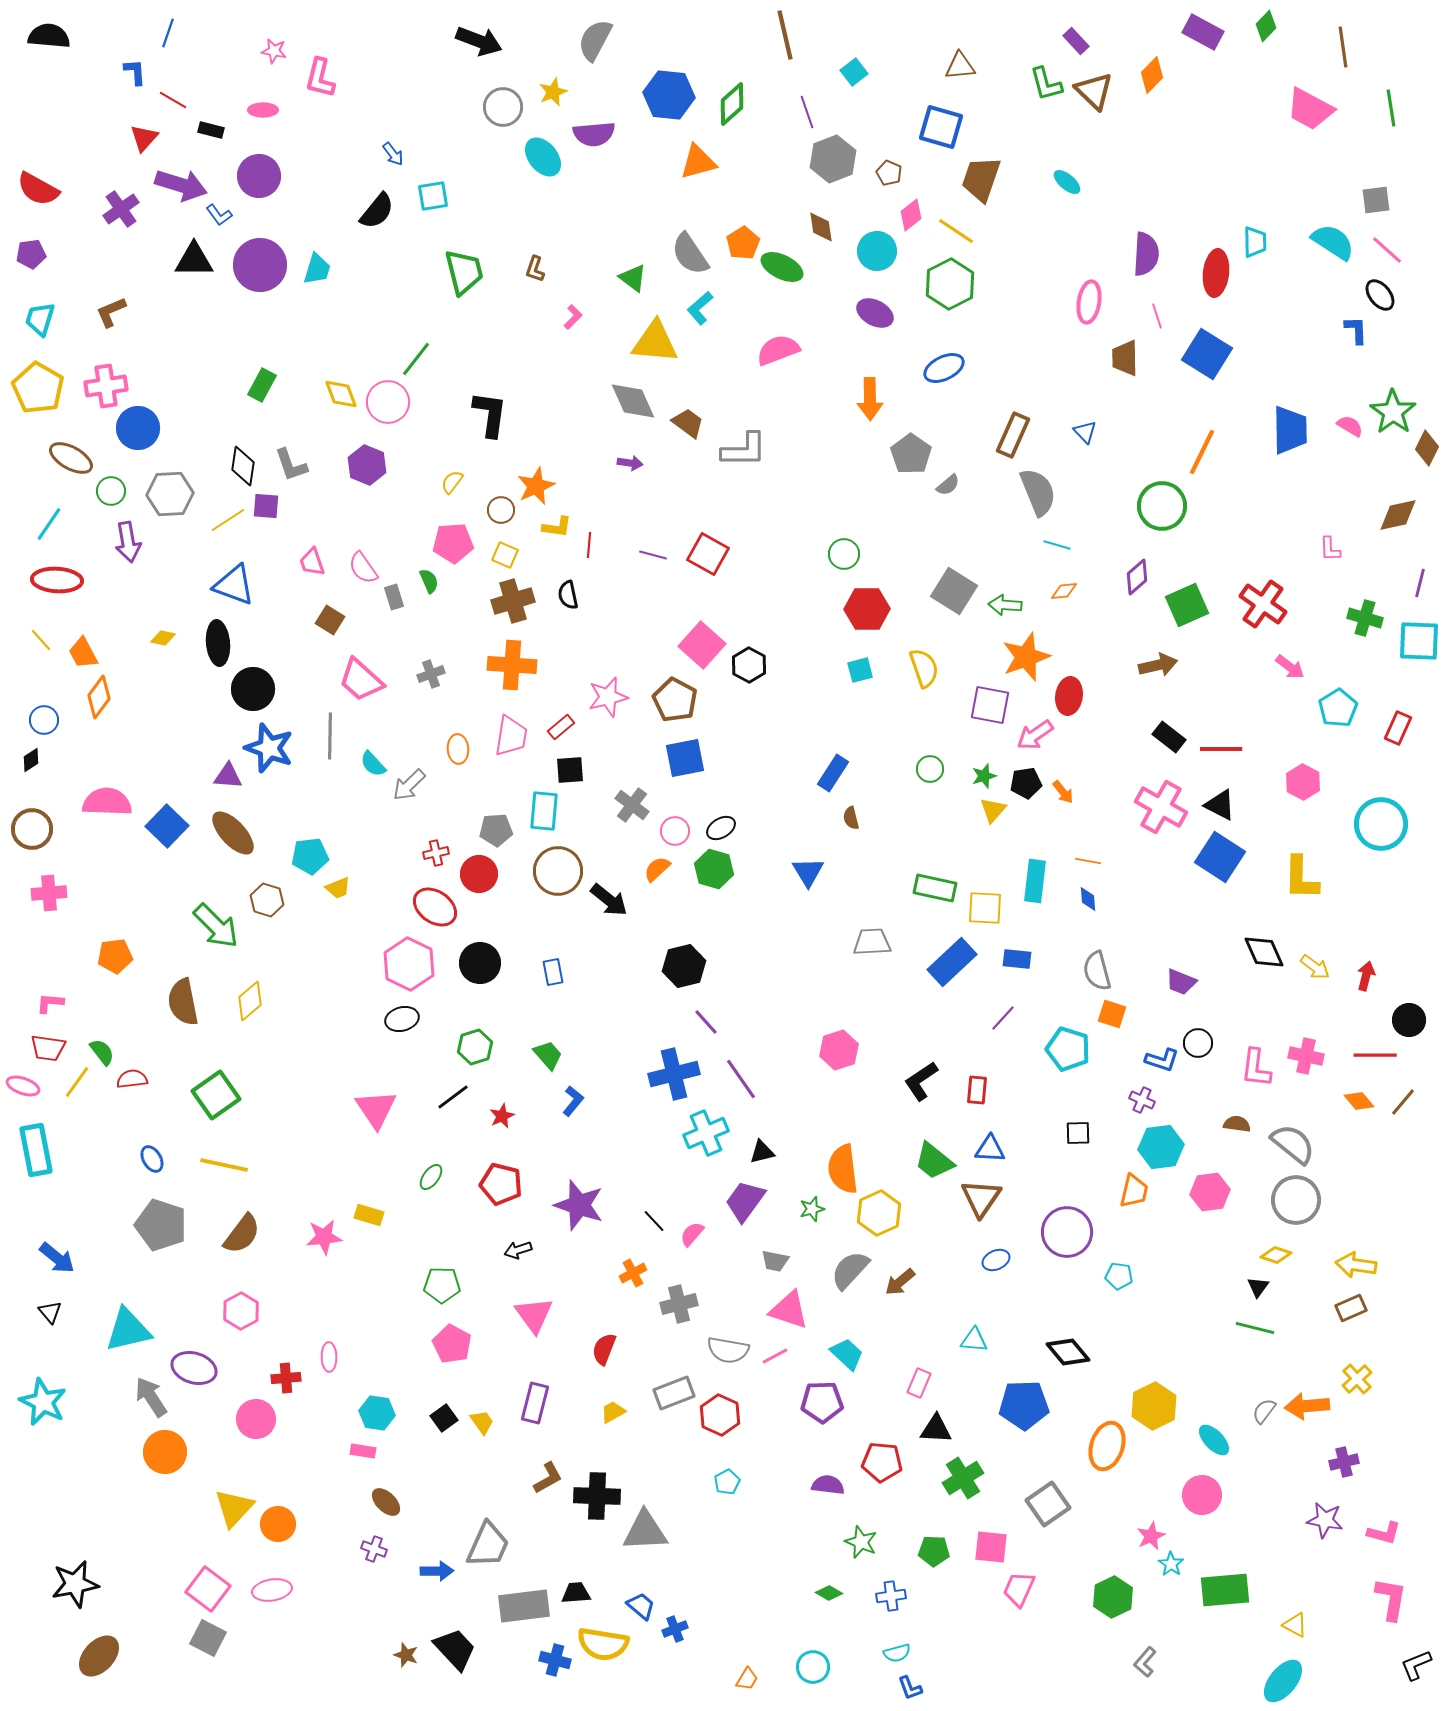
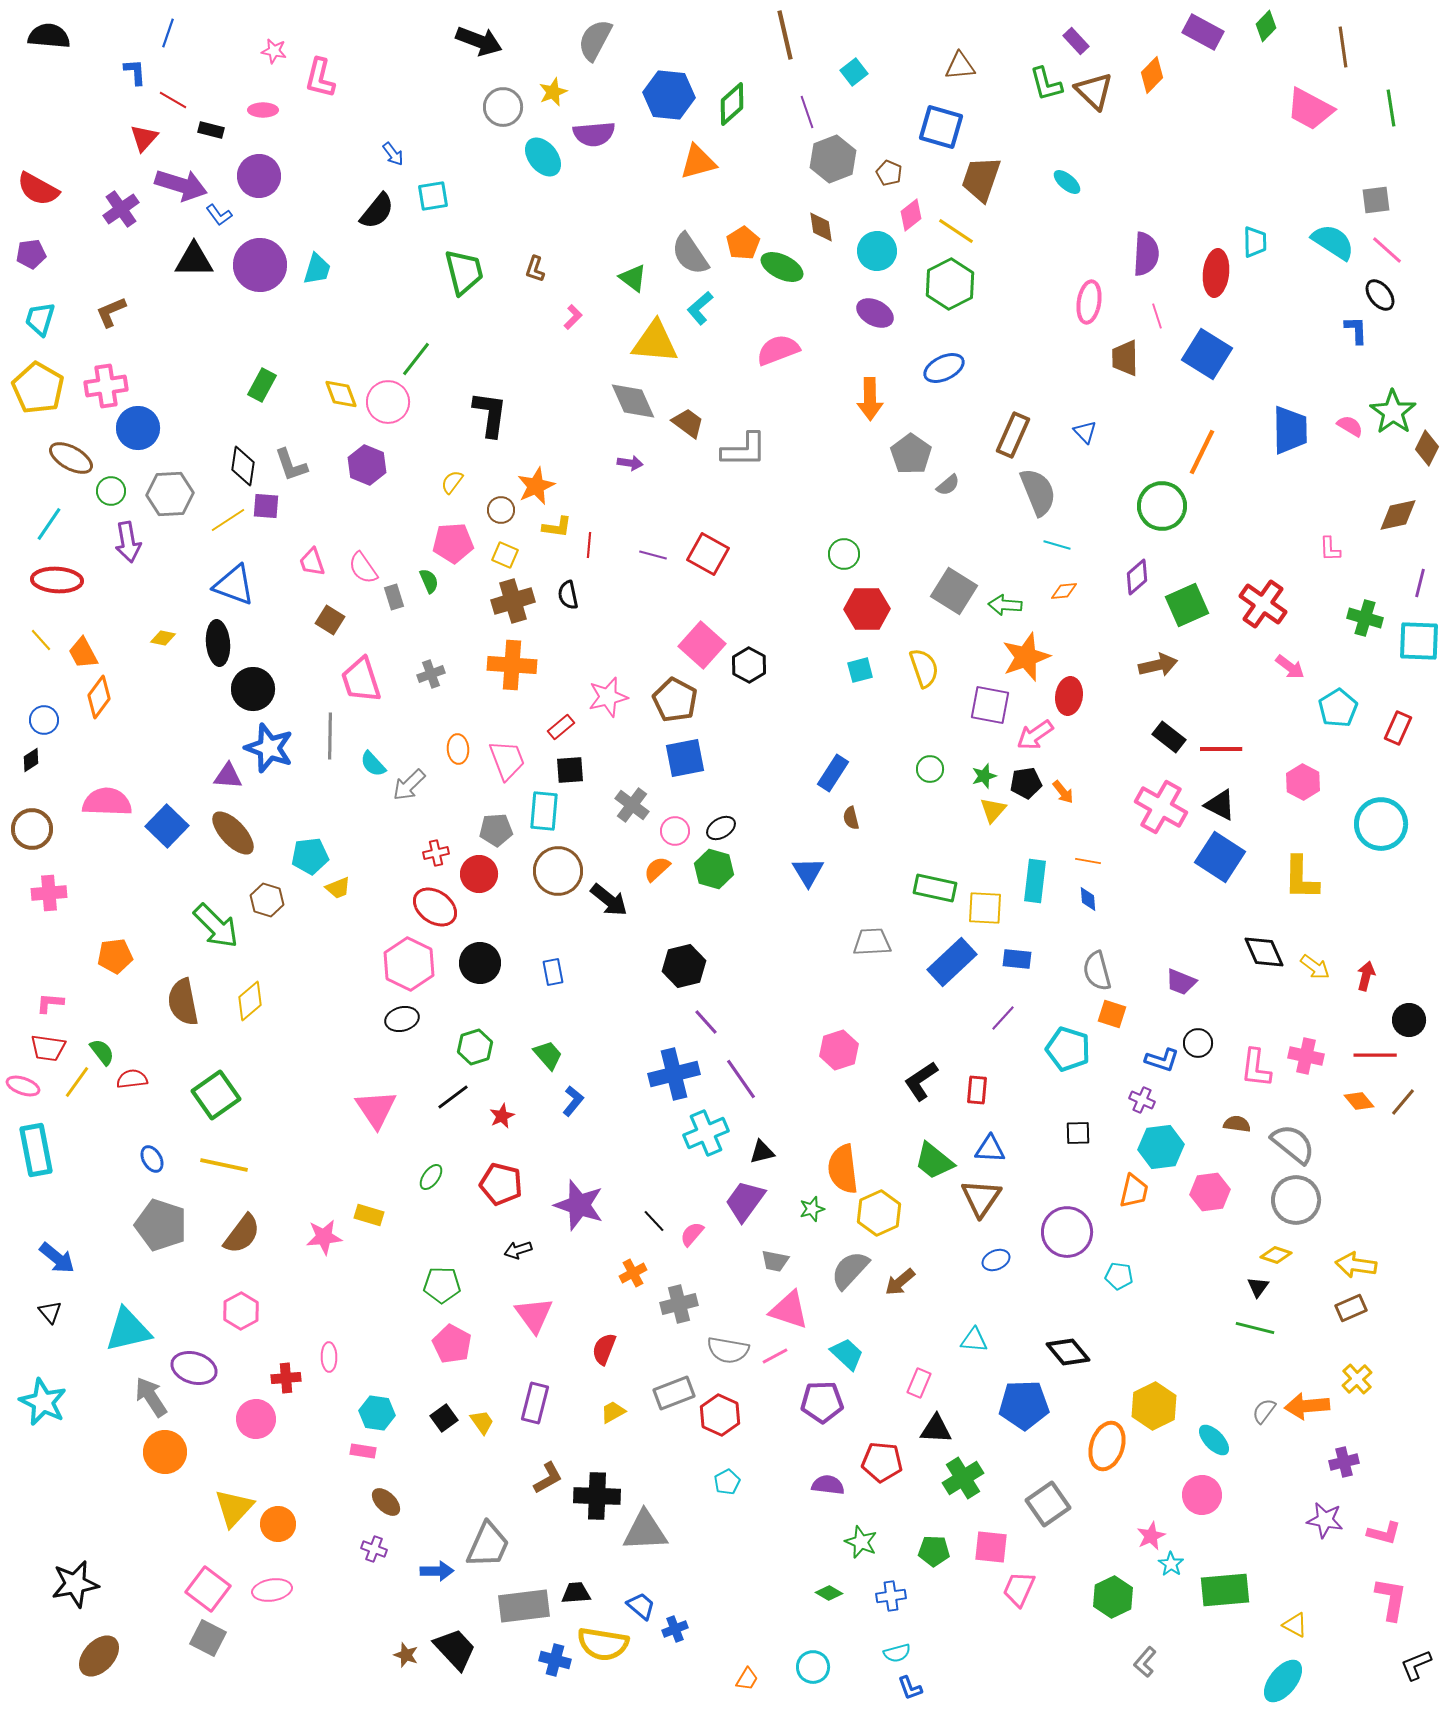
pink trapezoid at (361, 680): rotated 30 degrees clockwise
pink trapezoid at (511, 736): moved 4 px left, 24 px down; rotated 30 degrees counterclockwise
